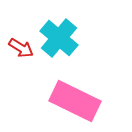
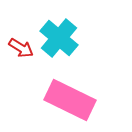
pink rectangle: moved 5 px left, 1 px up
